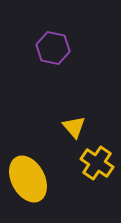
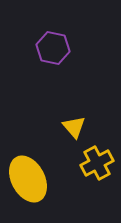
yellow cross: rotated 28 degrees clockwise
